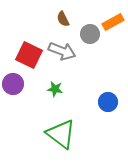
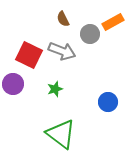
green star: rotated 28 degrees counterclockwise
